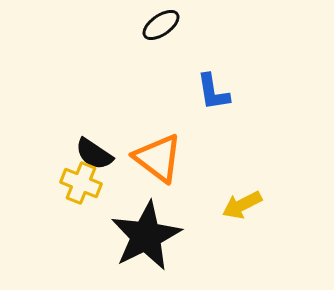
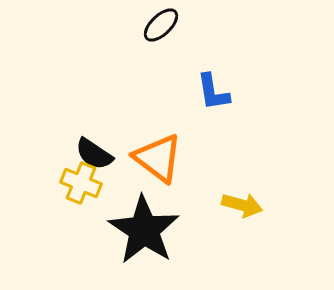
black ellipse: rotated 9 degrees counterclockwise
yellow arrow: rotated 138 degrees counterclockwise
black star: moved 2 px left, 6 px up; rotated 12 degrees counterclockwise
